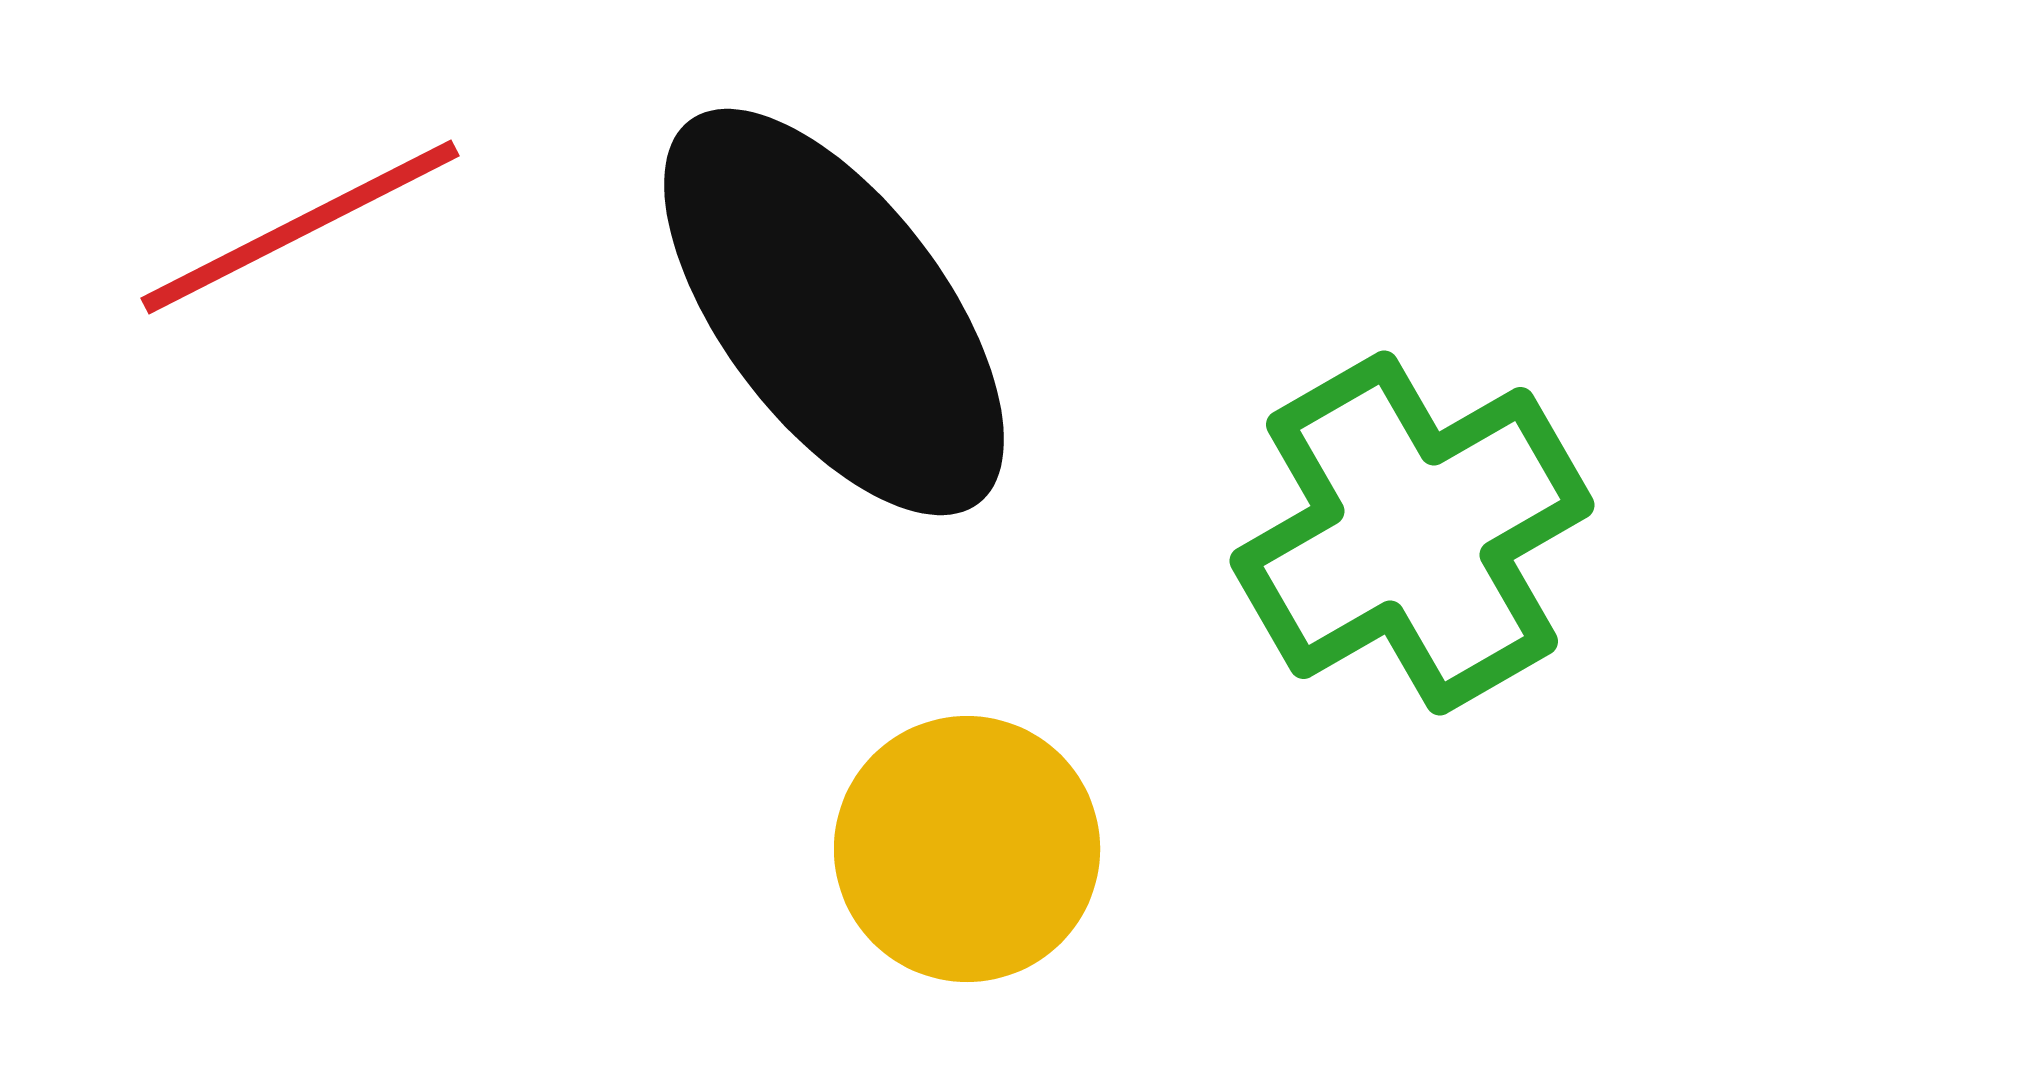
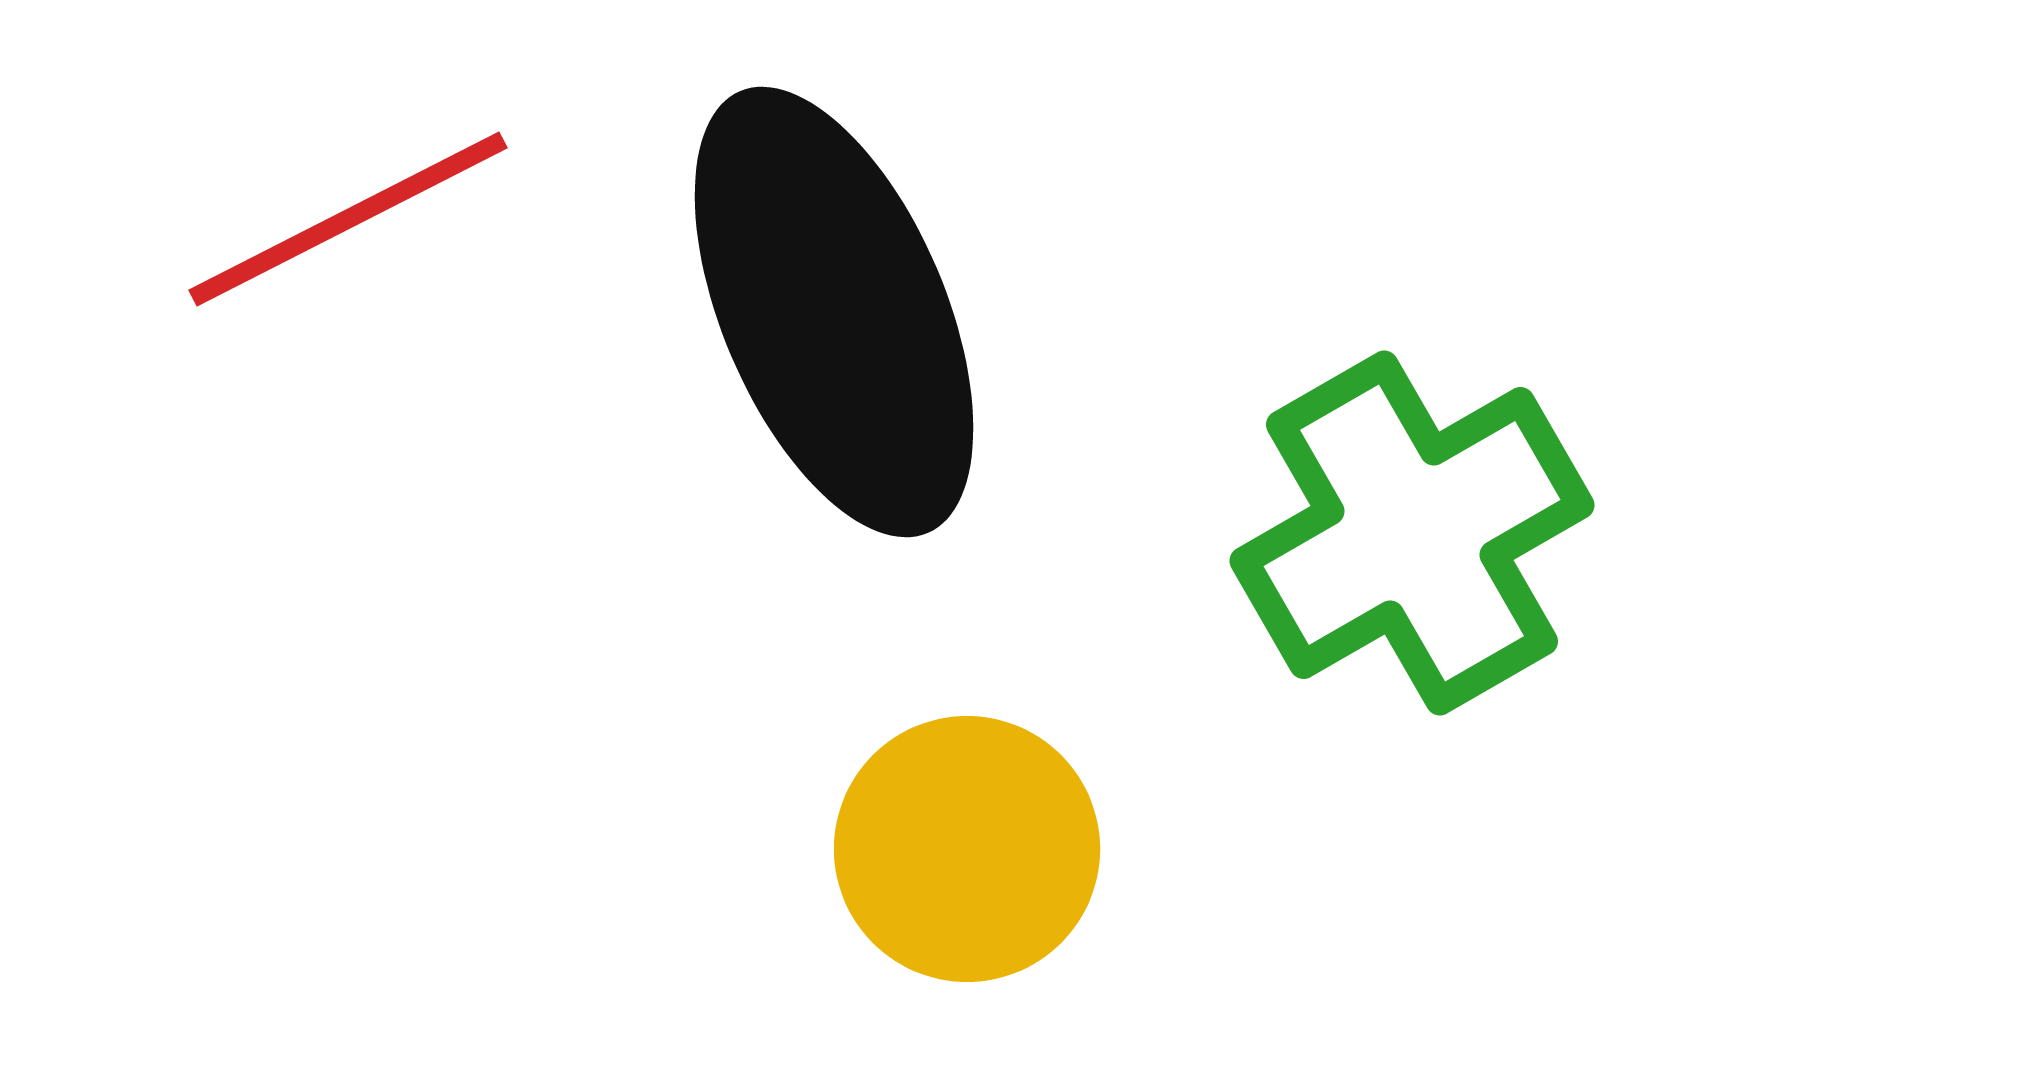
red line: moved 48 px right, 8 px up
black ellipse: rotated 14 degrees clockwise
